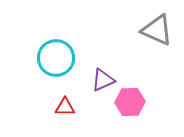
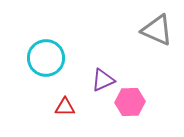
cyan circle: moved 10 px left
